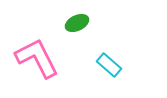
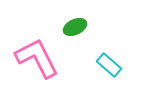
green ellipse: moved 2 px left, 4 px down
